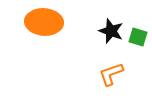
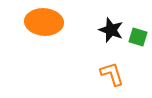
black star: moved 1 px up
orange L-shape: moved 1 px right; rotated 92 degrees clockwise
